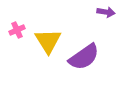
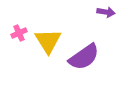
pink cross: moved 2 px right, 3 px down
